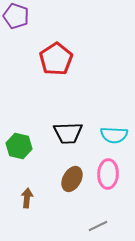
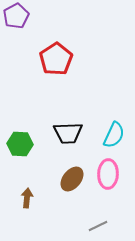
purple pentagon: rotated 25 degrees clockwise
cyan semicircle: rotated 68 degrees counterclockwise
green hexagon: moved 1 px right, 2 px up; rotated 10 degrees counterclockwise
brown ellipse: rotated 10 degrees clockwise
